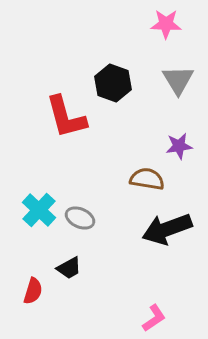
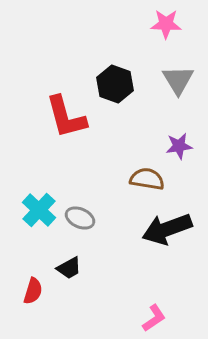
black hexagon: moved 2 px right, 1 px down
